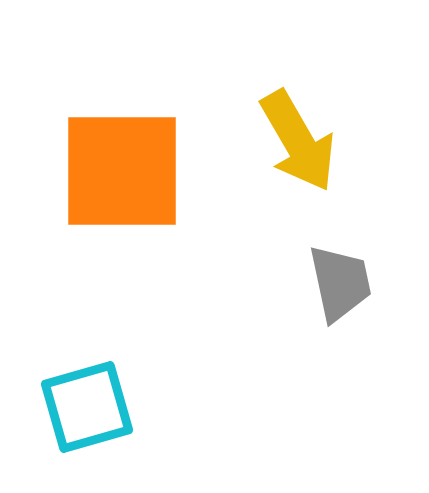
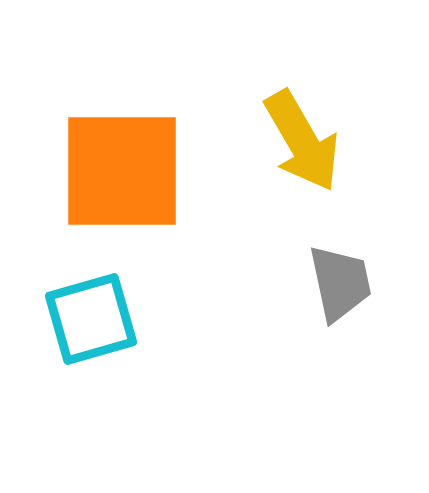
yellow arrow: moved 4 px right
cyan square: moved 4 px right, 88 px up
